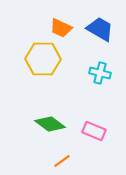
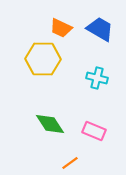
cyan cross: moved 3 px left, 5 px down
green diamond: rotated 20 degrees clockwise
orange line: moved 8 px right, 2 px down
